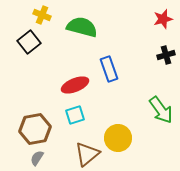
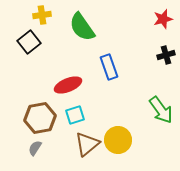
yellow cross: rotated 30 degrees counterclockwise
green semicircle: rotated 140 degrees counterclockwise
blue rectangle: moved 2 px up
red ellipse: moved 7 px left
brown hexagon: moved 5 px right, 11 px up
yellow circle: moved 2 px down
brown triangle: moved 10 px up
gray semicircle: moved 2 px left, 10 px up
